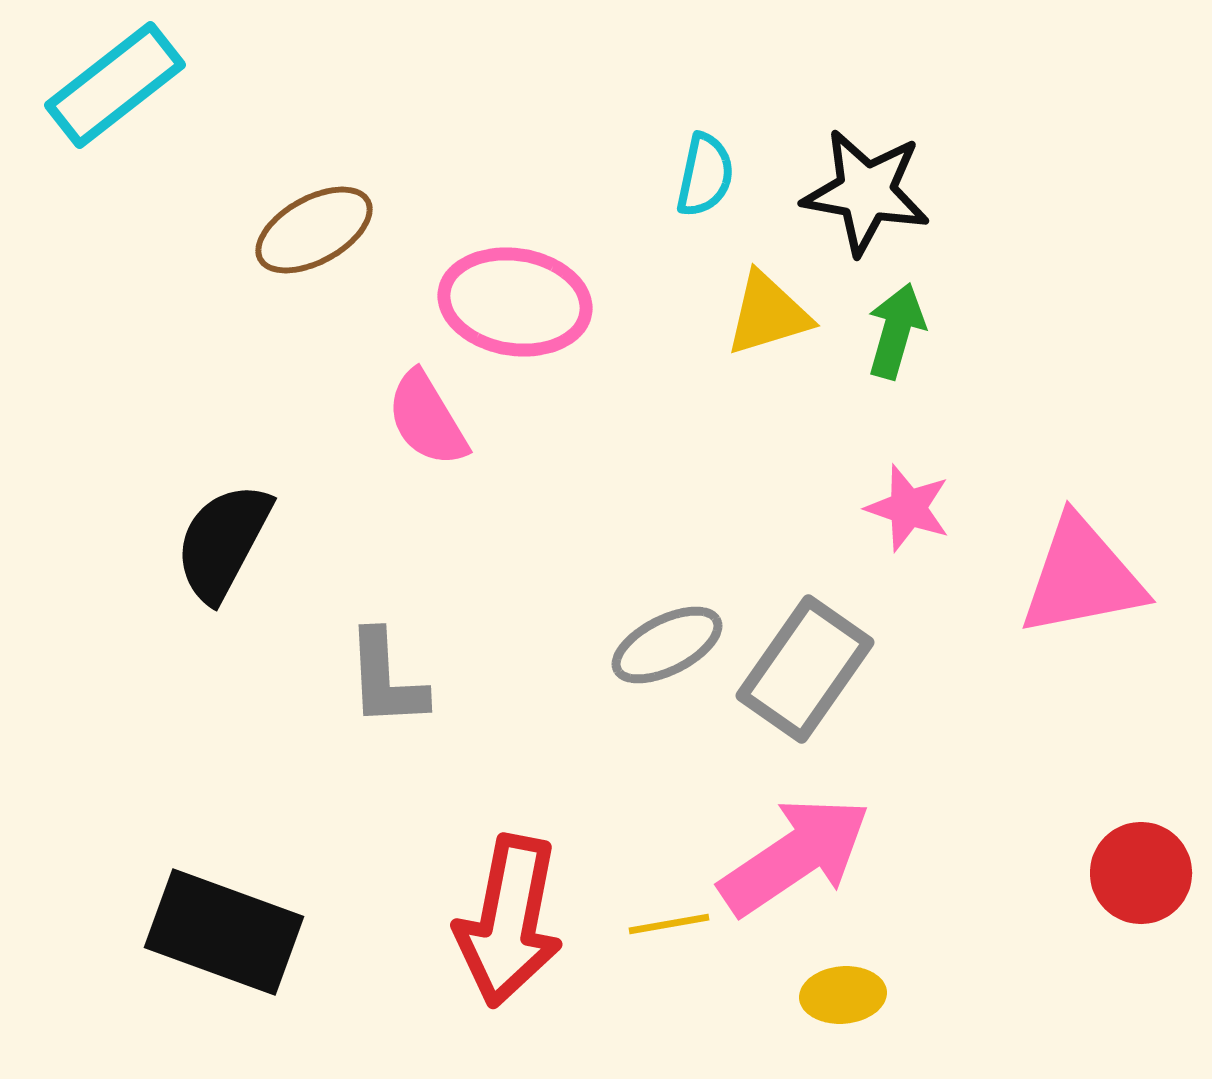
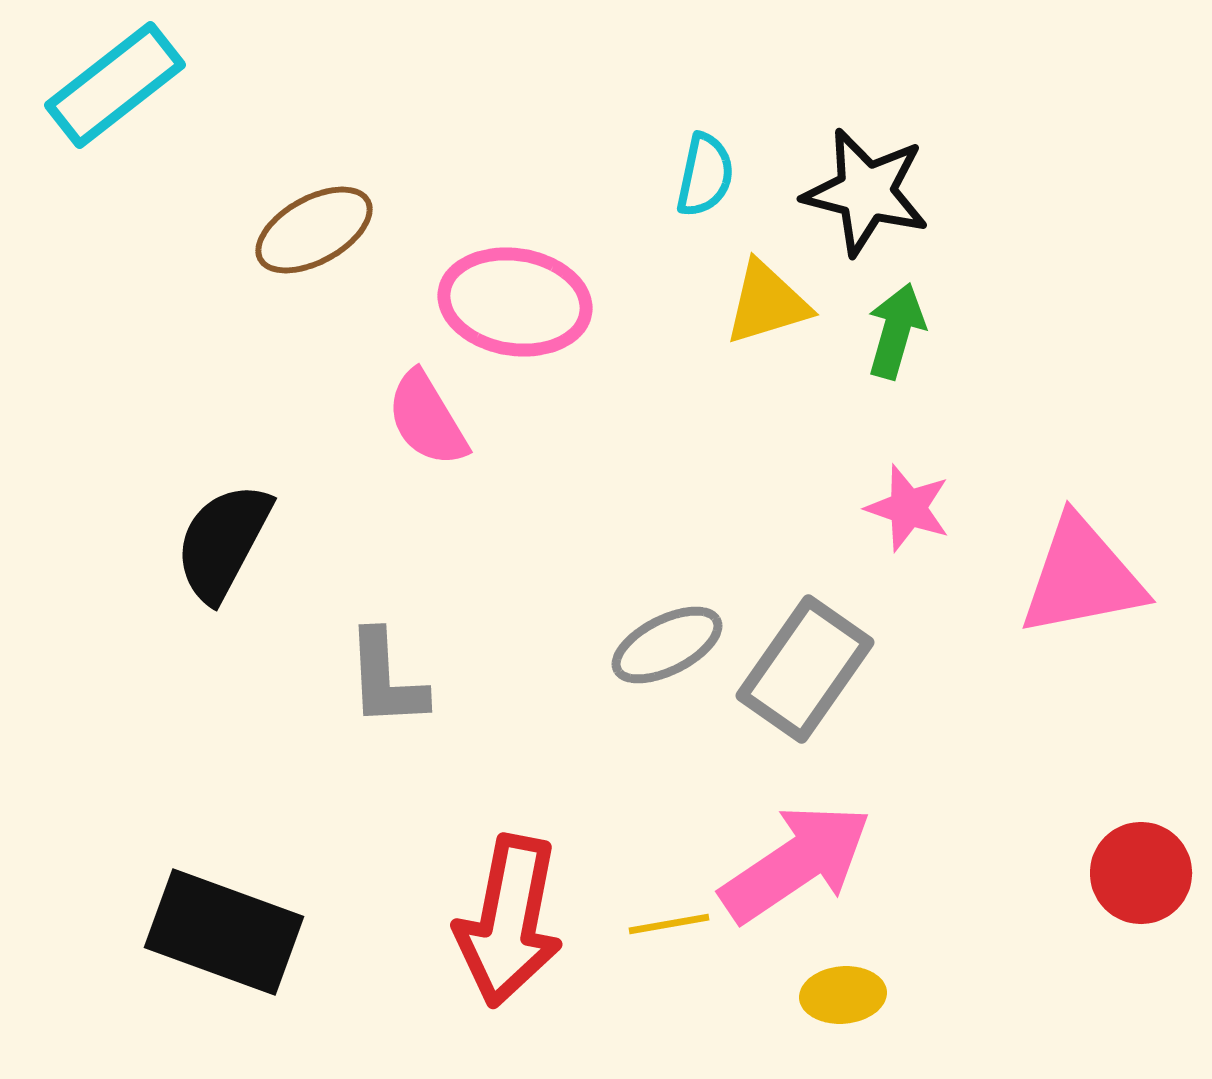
black star: rotated 4 degrees clockwise
yellow triangle: moved 1 px left, 11 px up
pink arrow: moved 1 px right, 7 px down
